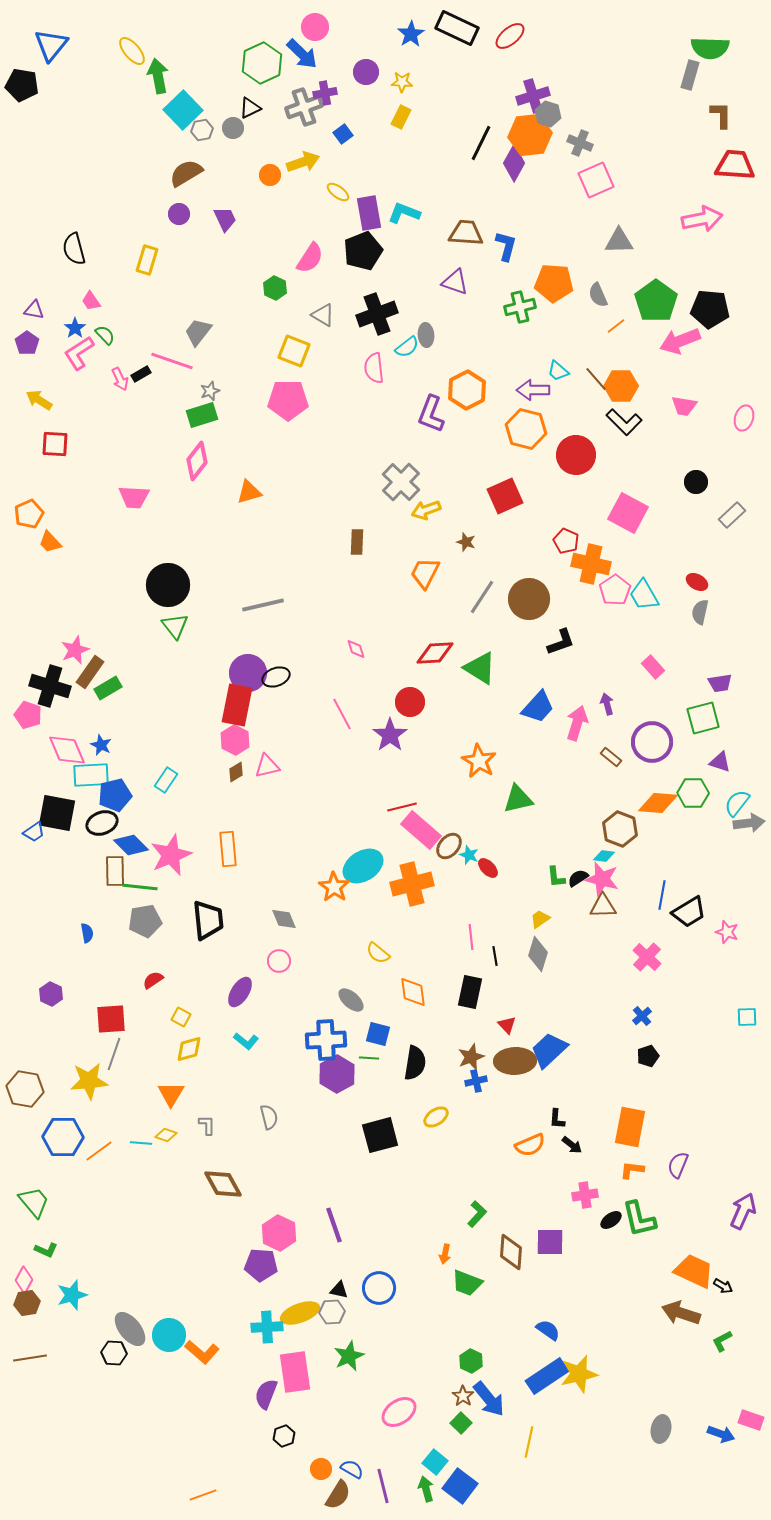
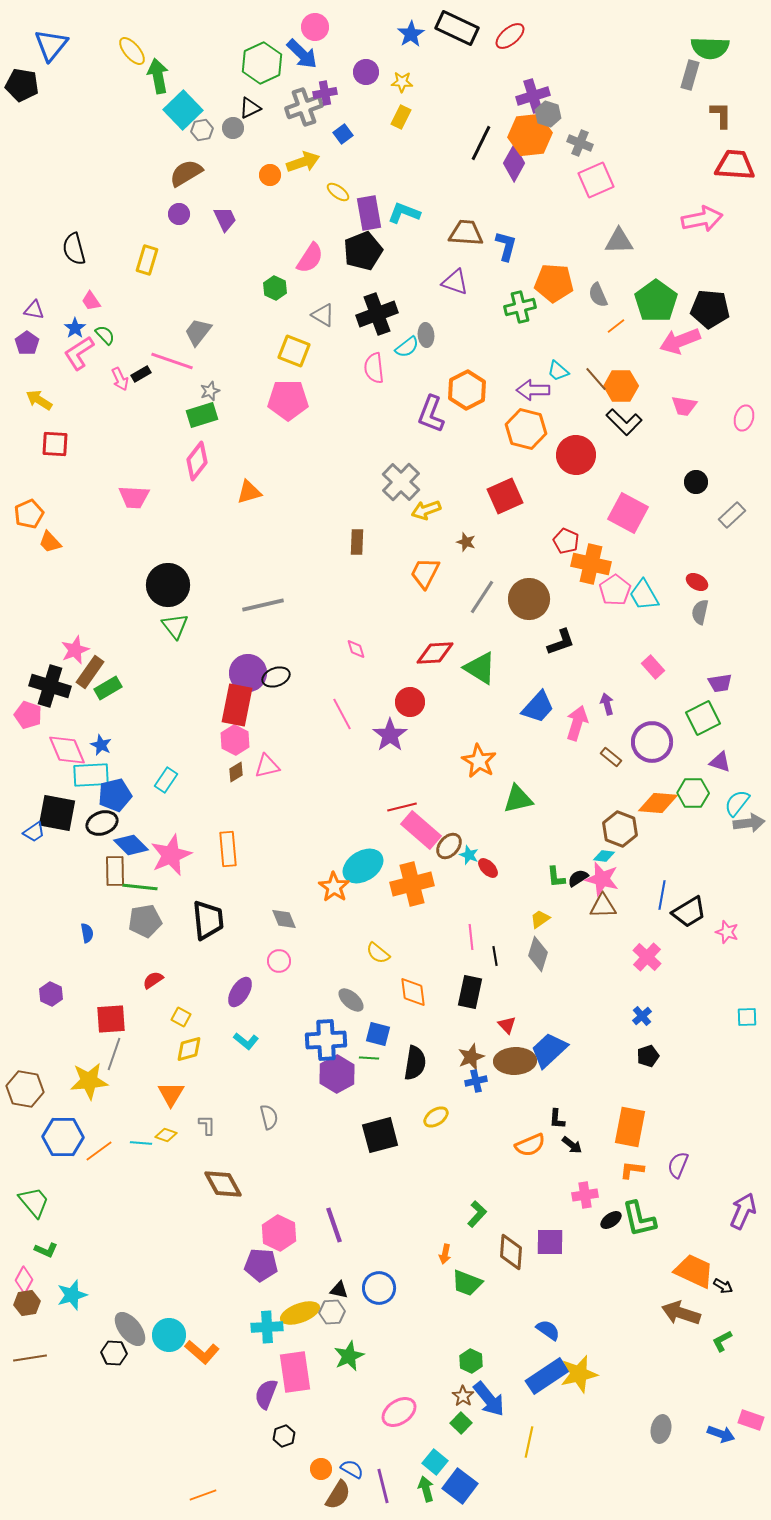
green square at (703, 718): rotated 12 degrees counterclockwise
